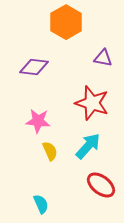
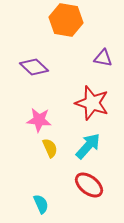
orange hexagon: moved 2 px up; rotated 20 degrees counterclockwise
purple diamond: rotated 36 degrees clockwise
pink star: moved 1 px right, 1 px up
yellow semicircle: moved 3 px up
red ellipse: moved 12 px left
